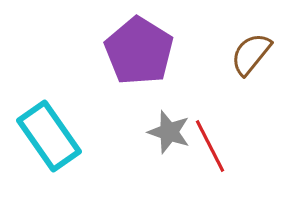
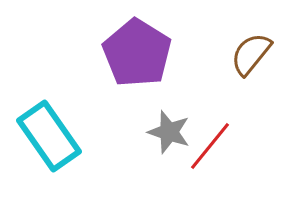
purple pentagon: moved 2 px left, 2 px down
red line: rotated 66 degrees clockwise
